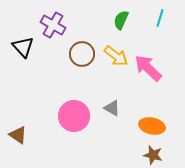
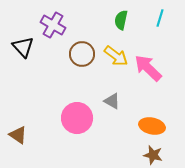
green semicircle: rotated 12 degrees counterclockwise
gray triangle: moved 7 px up
pink circle: moved 3 px right, 2 px down
